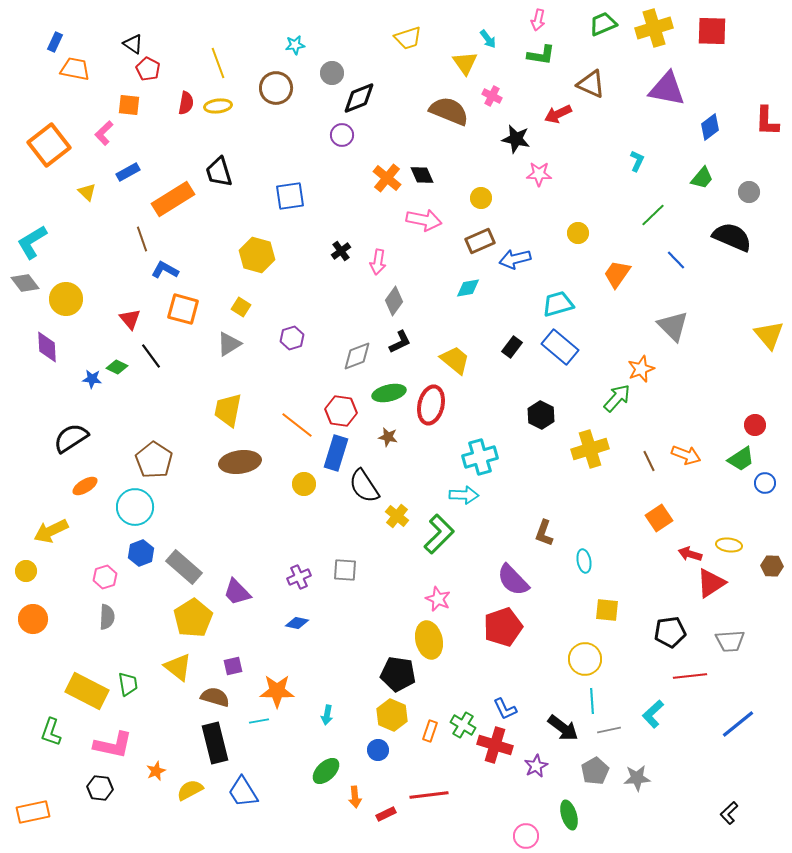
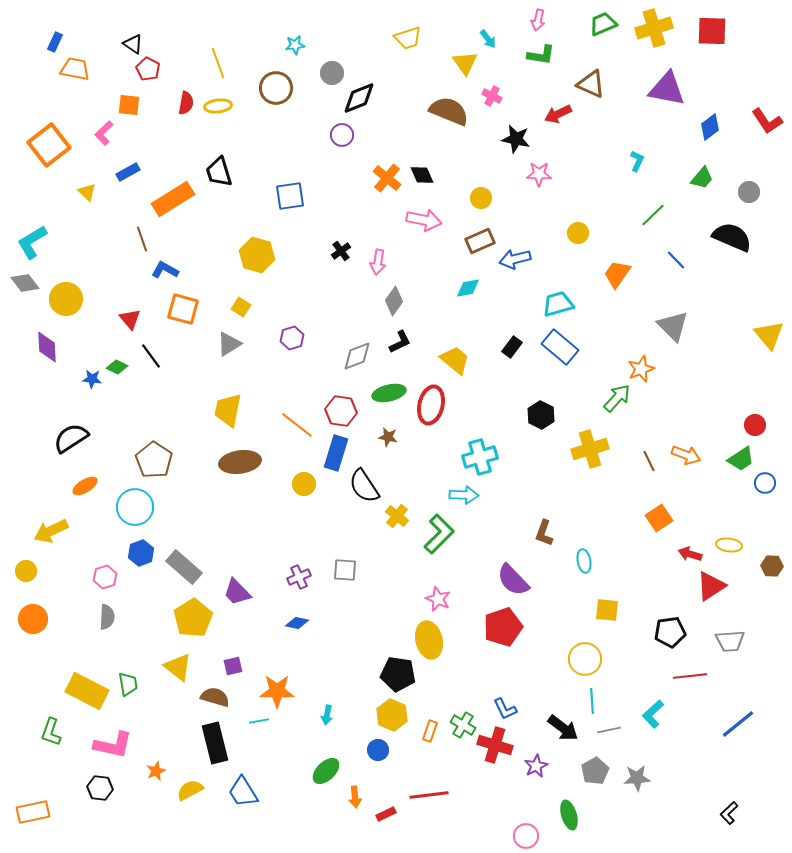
red L-shape at (767, 121): rotated 36 degrees counterclockwise
red triangle at (711, 583): moved 3 px down
